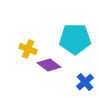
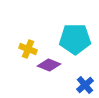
purple diamond: rotated 15 degrees counterclockwise
blue cross: moved 3 px down
